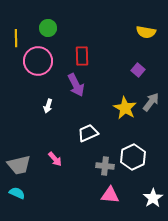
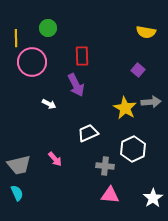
pink circle: moved 6 px left, 1 px down
gray arrow: rotated 48 degrees clockwise
white arrow: moved 1 px right, 2 px up; rotated 80 degrees counterclockwise
white hexagon: moved 8 px up
cyan semicircle: rotated 42 degrees clockwise
